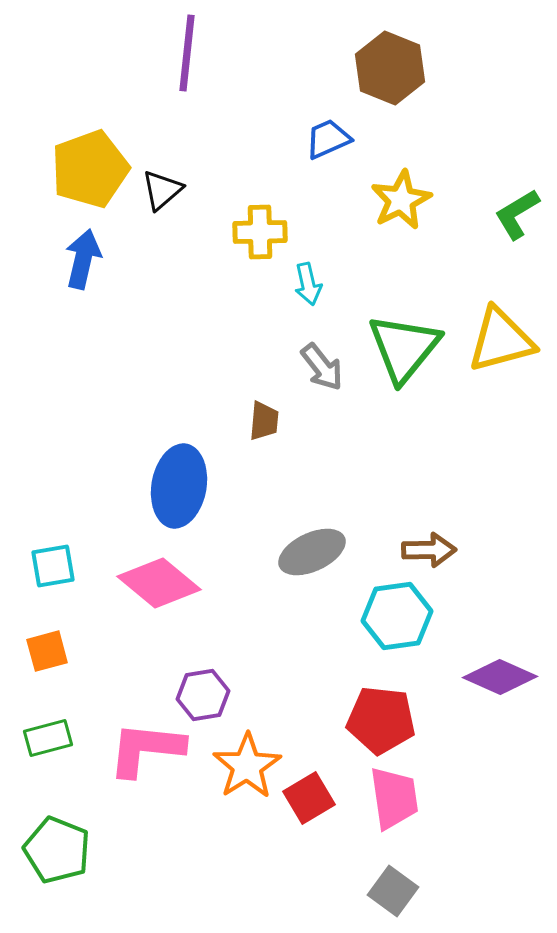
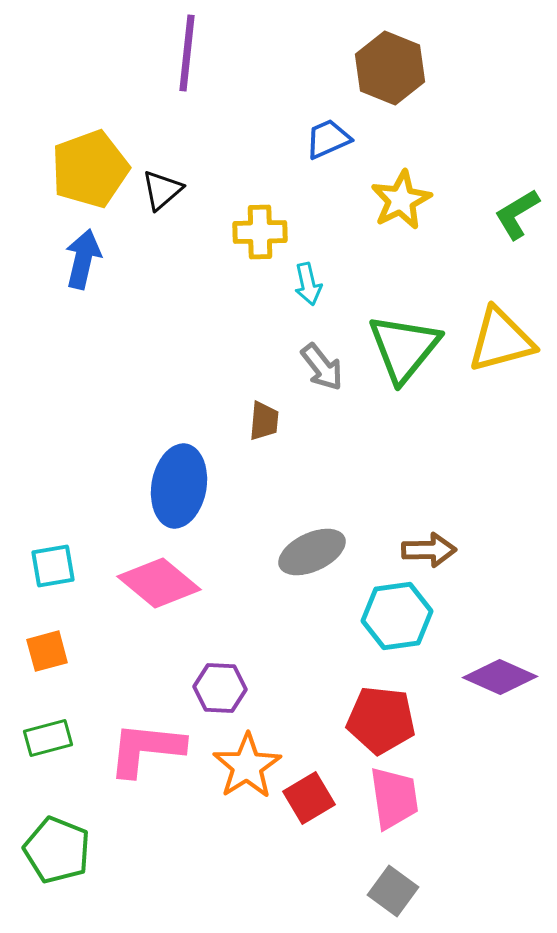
purple hexagon: moved 17 px right, 7 px up; rotated 12 degrees clockwise
